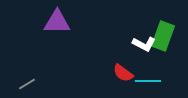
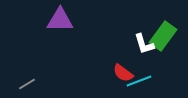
purple triangle: moved 3 px right, 2 px up
green rectangle: rotated 16 degrees clockwise
white L-shape: rotated 45 degrees clockwise
cyan line: moved 9 px left; rotated 20 degrees counterclockwise
